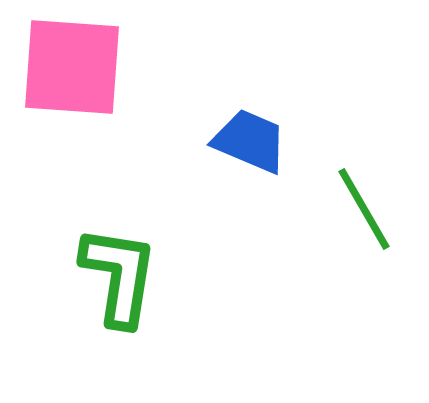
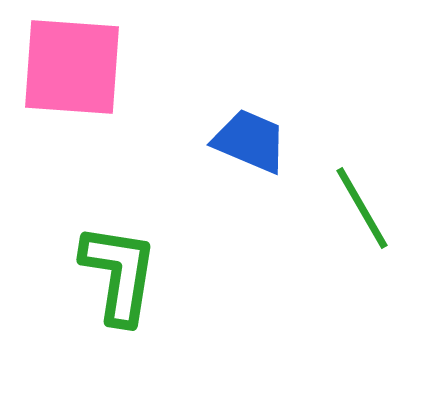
green line: moved 2 px left, 1 px up
green L-shape: moved 2 px up
